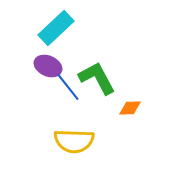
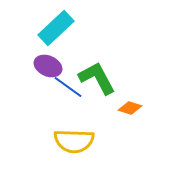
blue line: rotated 16 degrees counterclockwise
orange diamond: rotated 20 degrees clockwise
